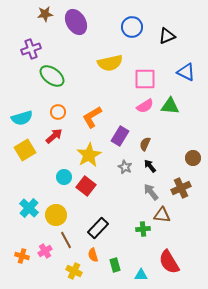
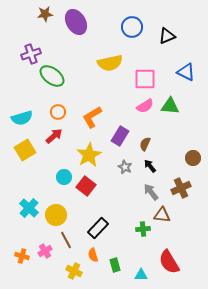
purple cross: moved 5 px down
